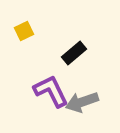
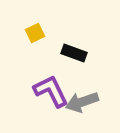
yellow square: moved 11 px right, 2 px down
black rectangle: rotated 60 degrees clockwise
